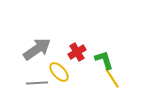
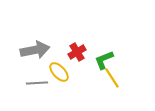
gray arrow: moved 2 px left, 1 px down; rotated 24 degrees clockwise
green L-shape: rotated 95 degrees counterclockwise
